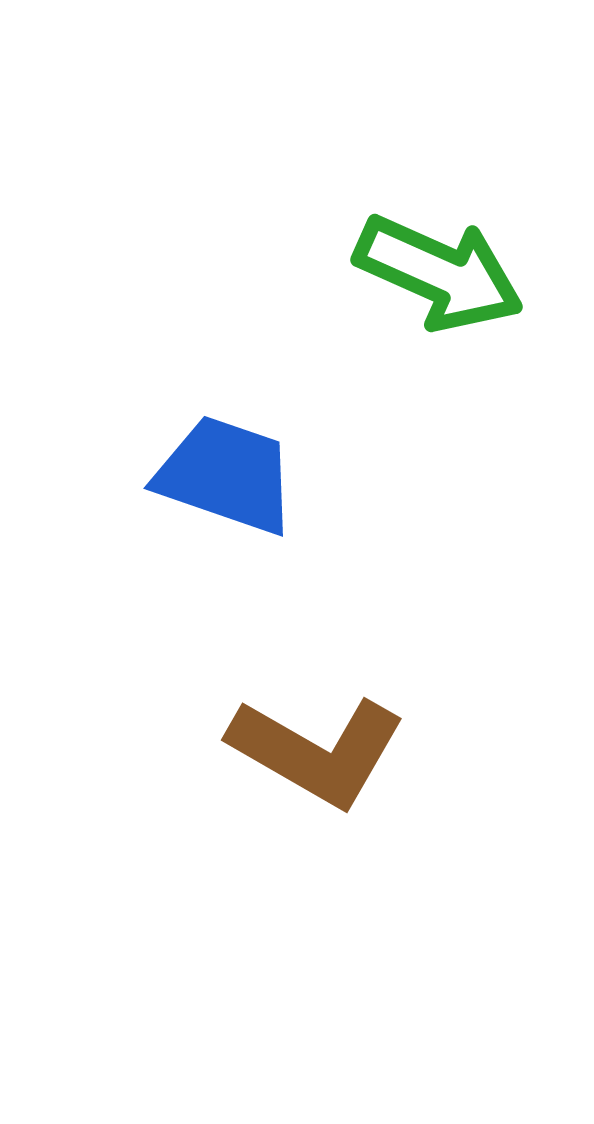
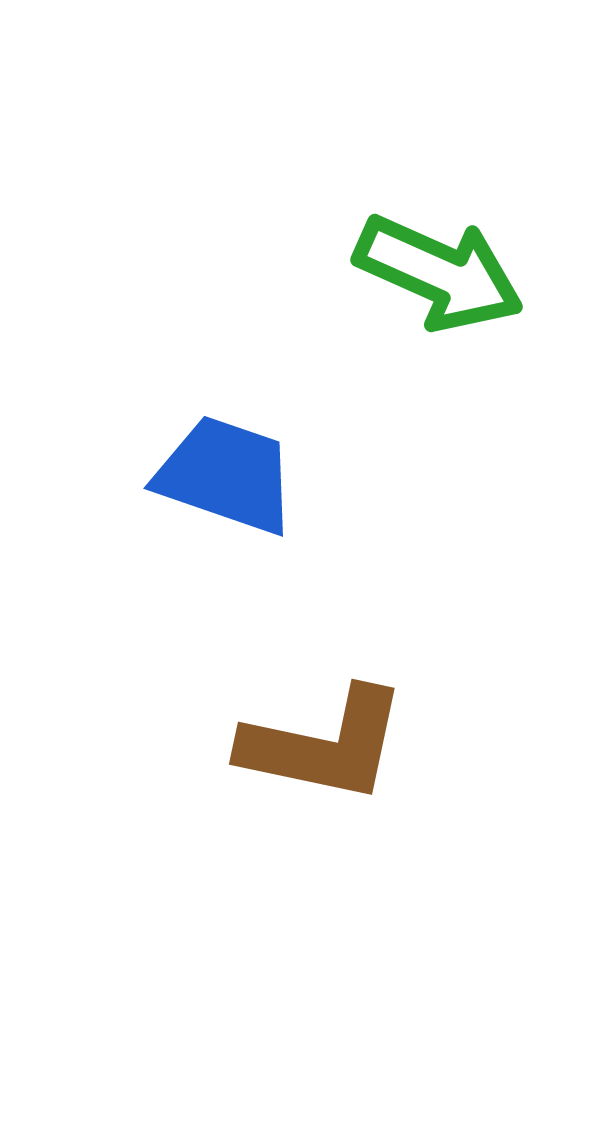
brown L-shape: moved 7 px right, 6 px up; rotated 18 degrees counterclockwise
